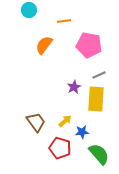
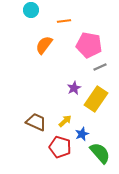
cyan circle: moved 2 px right
gray line: moved 1 px right, 8 px up
purple star: moved 1 px down
yellow rectangle: rotated 30 degrees clockwise
brown trapezoid: rotated 30 degrees counterclockwise
blue star: moved 2 px down; rotated 16 degrees counterclockwise
red pentagon: moved 1 px up
green semicircle: moved 1 px right, 1 px up
